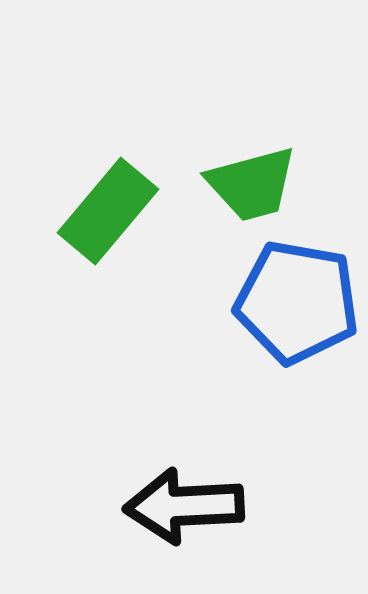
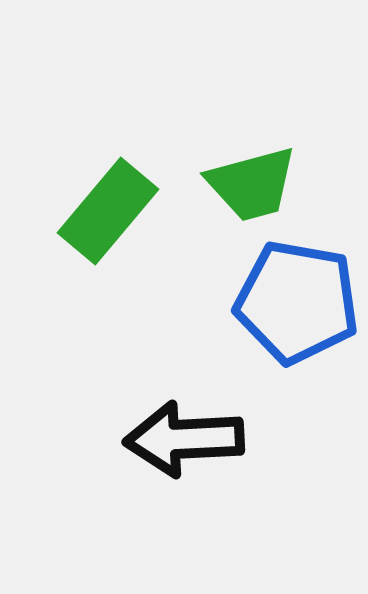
black arrow: moved 67 px up
